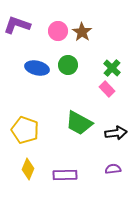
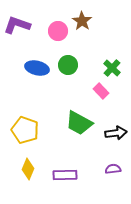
brown star: moved 11 px up
pink rectangle: moved 6 px left, 2 px down
